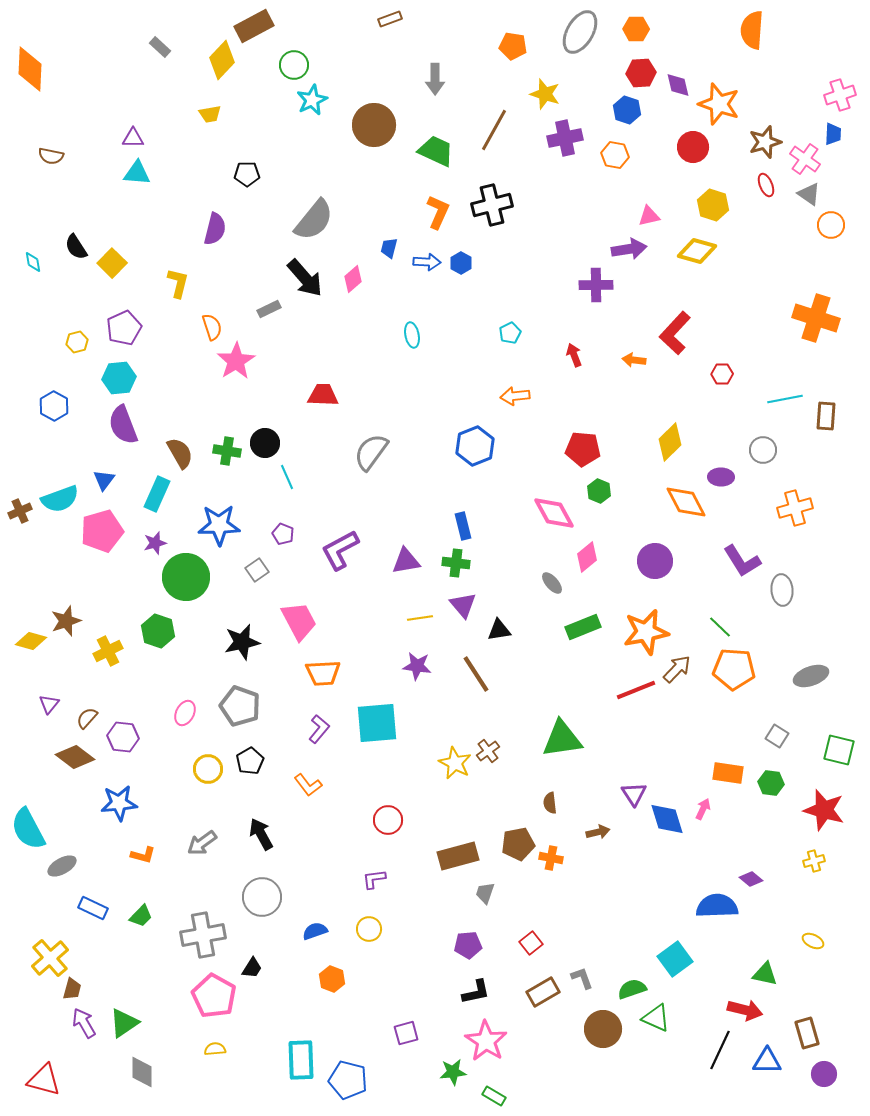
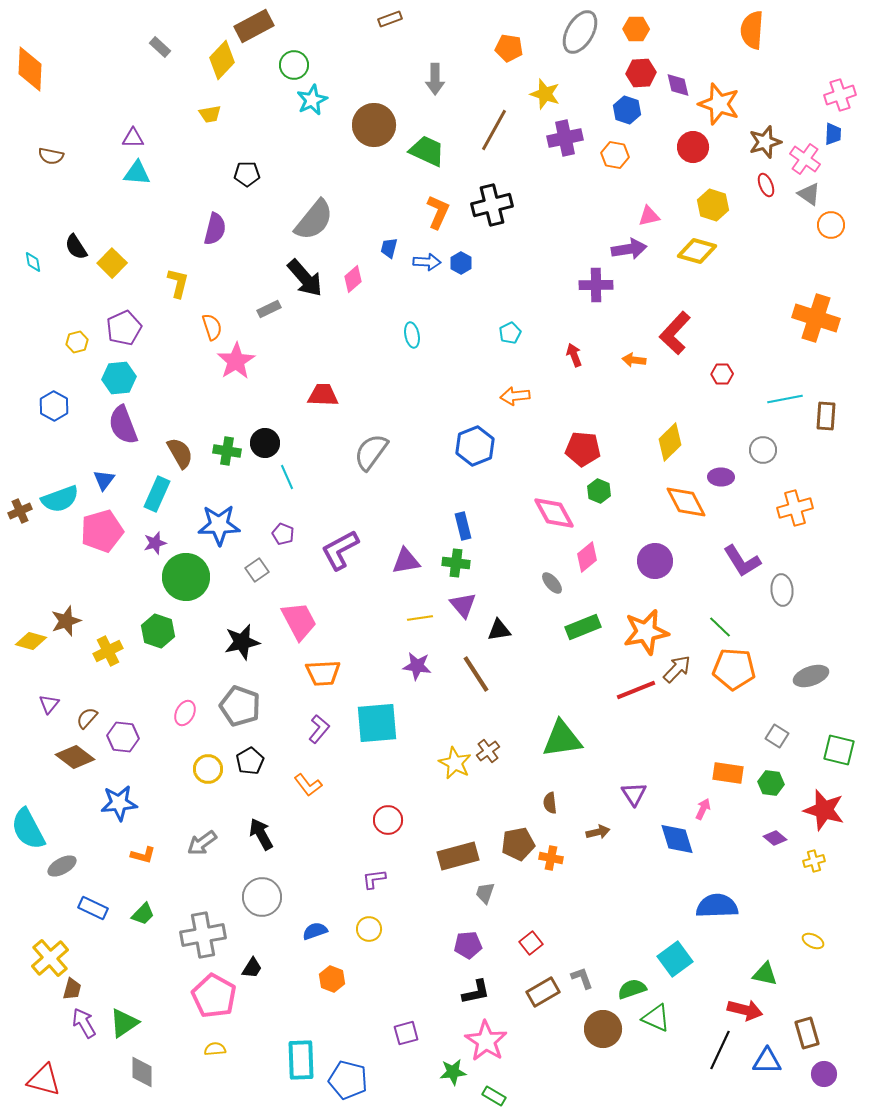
orange pentagon at (513, 46): moved 4 px left, 2 px down
green trapezoid at (436, 151): moved 9 px left
blue diamond at (667, 819): moved 10 px right, 20 px down
purple diamond at (751, 879): moved 24 px right, 41 px up
green trapezoid at (141, 916): moved 2 px right, 2 px up
